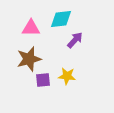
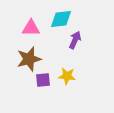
purple arrow: rotated 18 degrees counterclockwise
